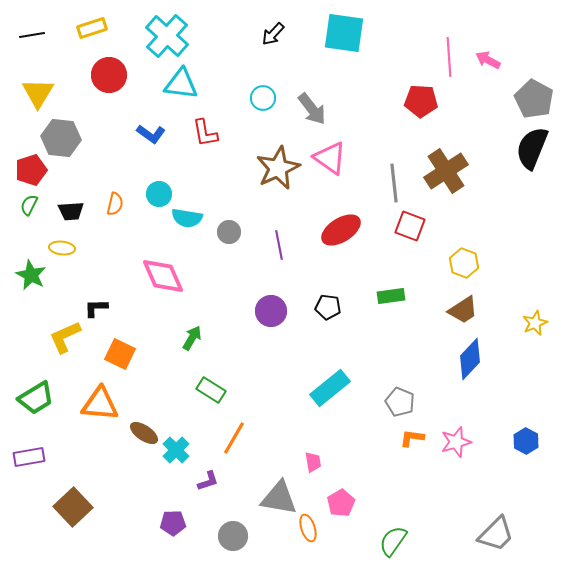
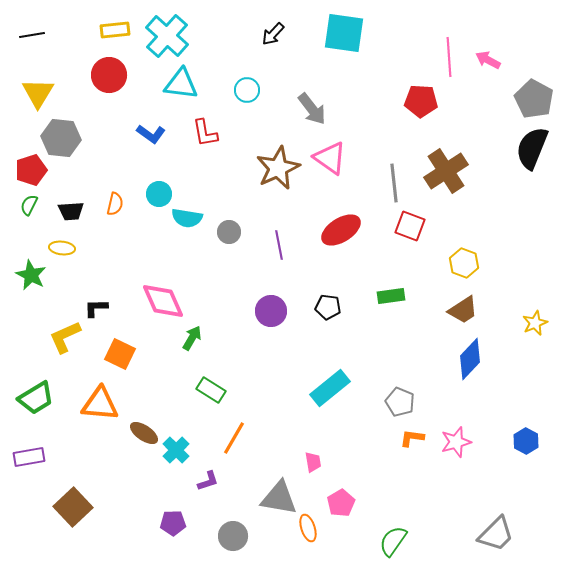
yellow rectangle at (92, 28): moved 23 px right, 2 px down; rotated 12 degrees clockwise
cyan circle at (263, 98): moved 16 px left, 8 px up
pink diamond at (163, 276): moved 25 px down
